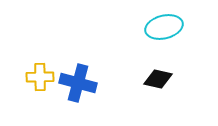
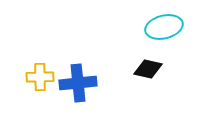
black diamond: moved 10 px left, 10 px up
blue cross: rotated 21 degrees counterclockwise
